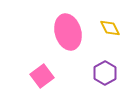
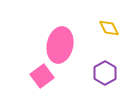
yellow diamond: moved 1 px left
pink ellipse: moved 8 px left, 13 px down; rotated 28 degrees clockwise
